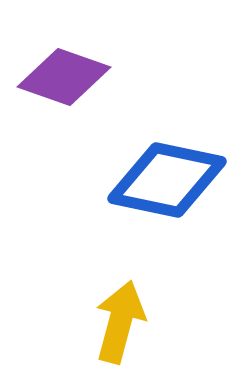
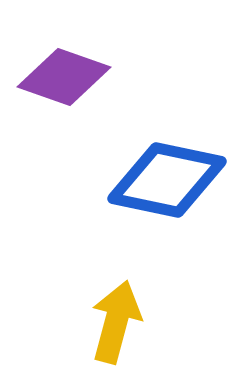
yellow arrow: moved 4 px left
